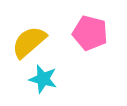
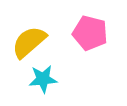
cyan star: rotated 20 degrees counterclockwise
